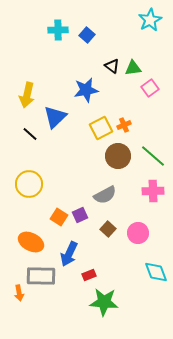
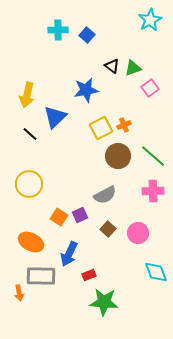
green triangle: rotated 12 degrees counterclockwise
